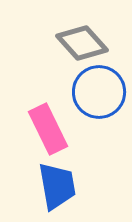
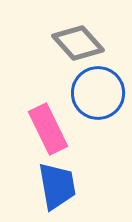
gray diamond: moved 4 px left
blue circle: moved 1 px left, 1 px down
